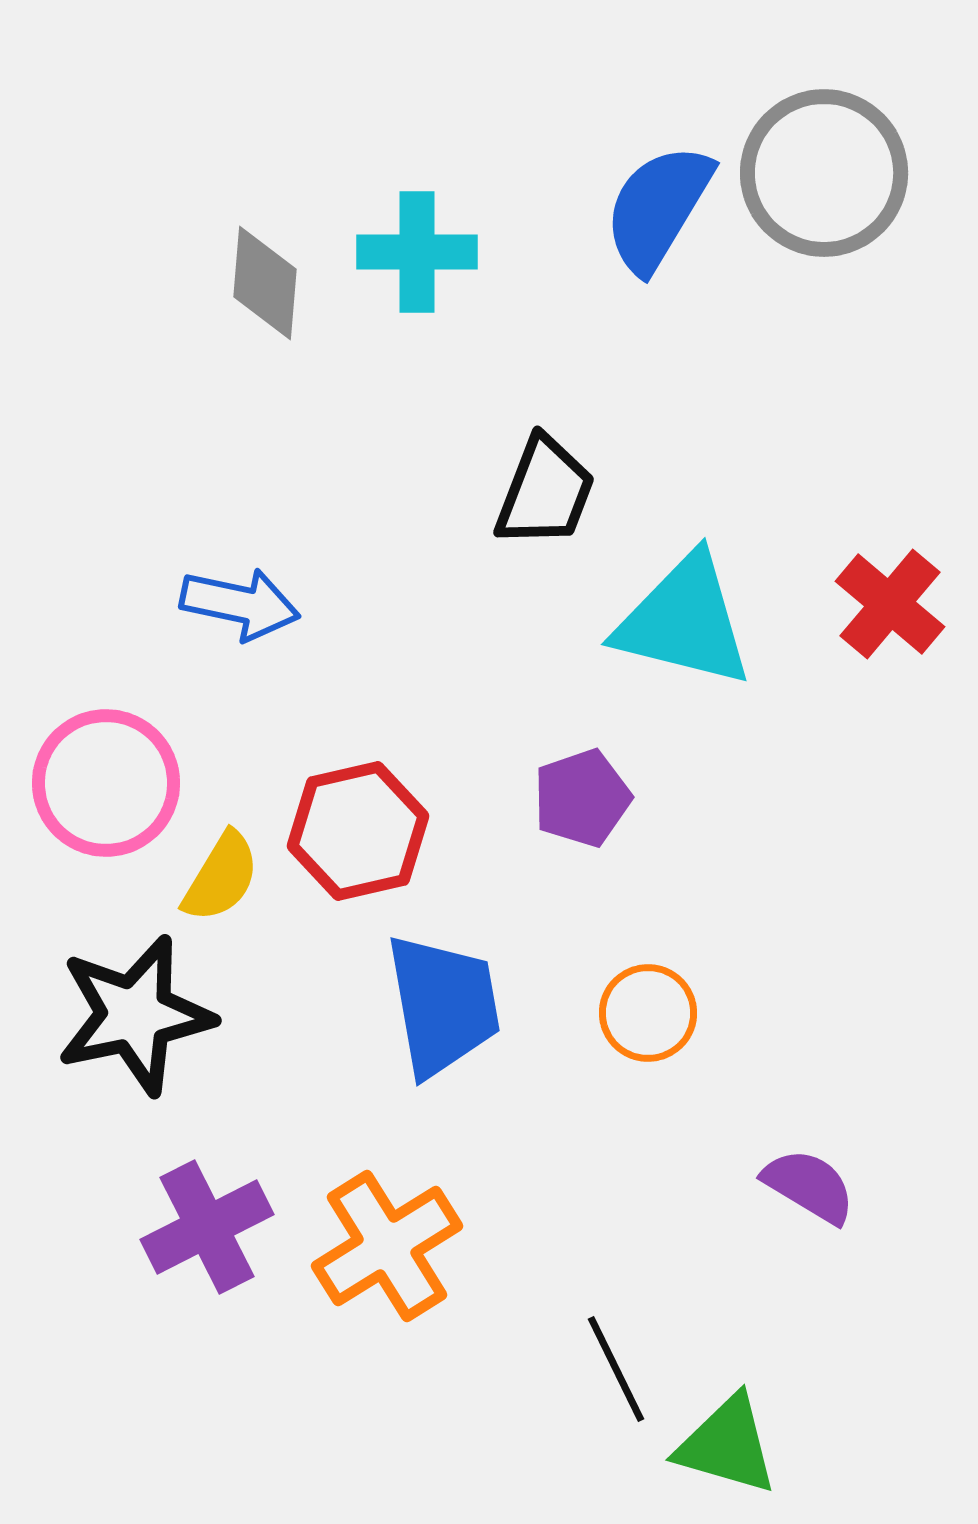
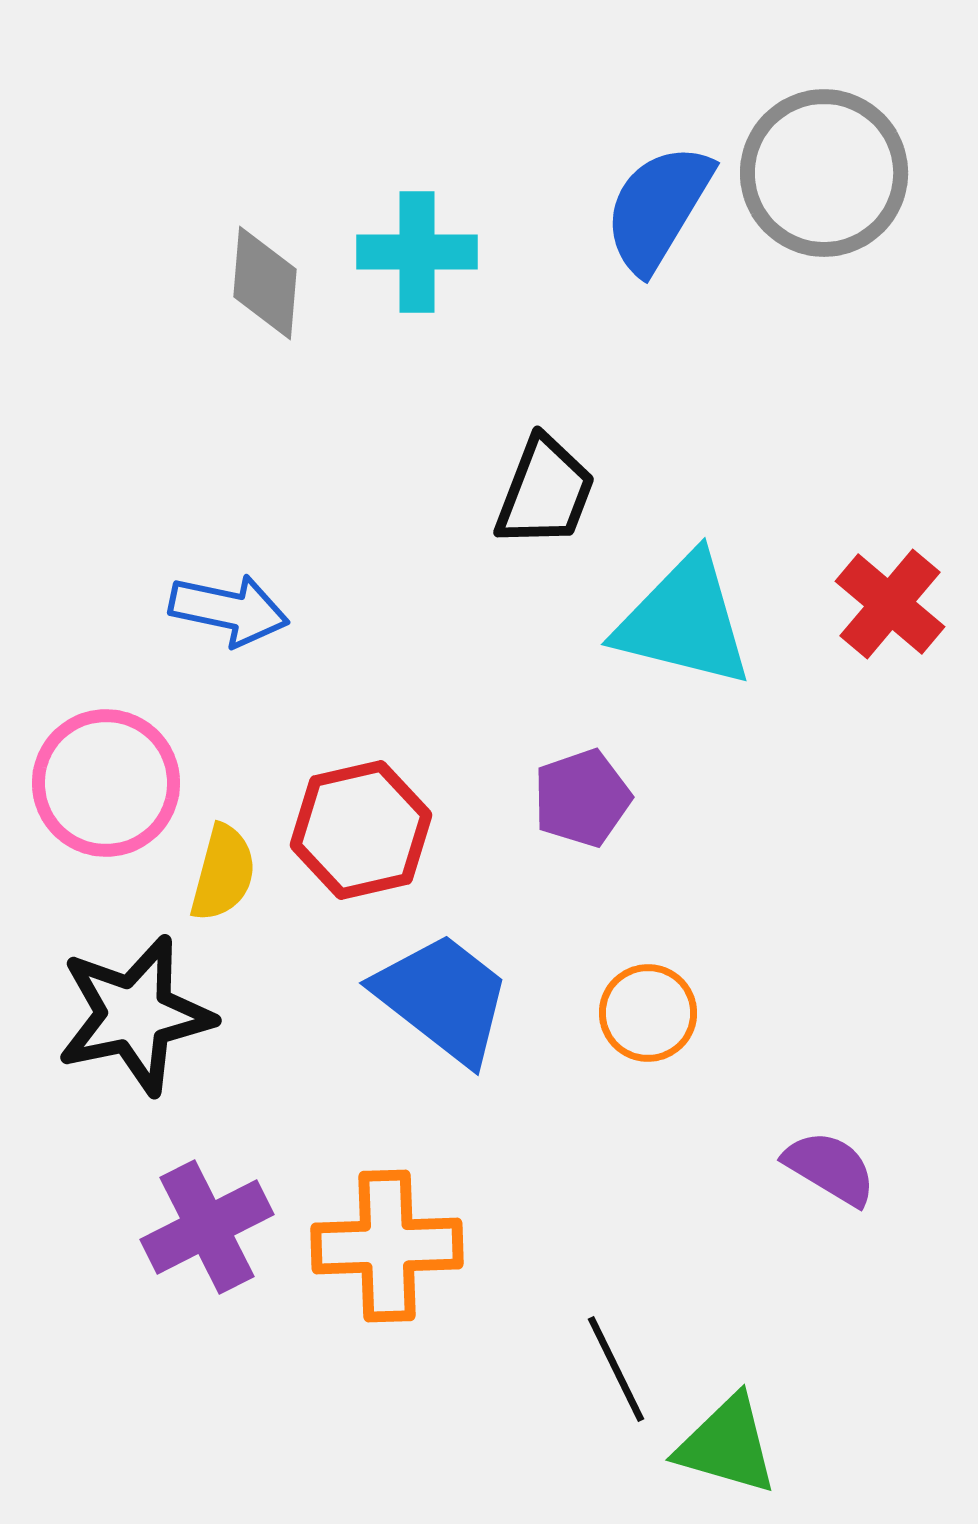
blue arrow: moved 11 px left, 6 px down
red hexagon: moved 3 px right, 1 px up
yellow semicircle: moved 2 px right, 4 px up; rotated 16 degrees counterclockwise
blue trapezoid: moved 7 px up; rotated 42 degrees counterclockwise
purple semicircle: moved 21 px right, 18 px up
orange cross: rotated 30 degrees clockwise
